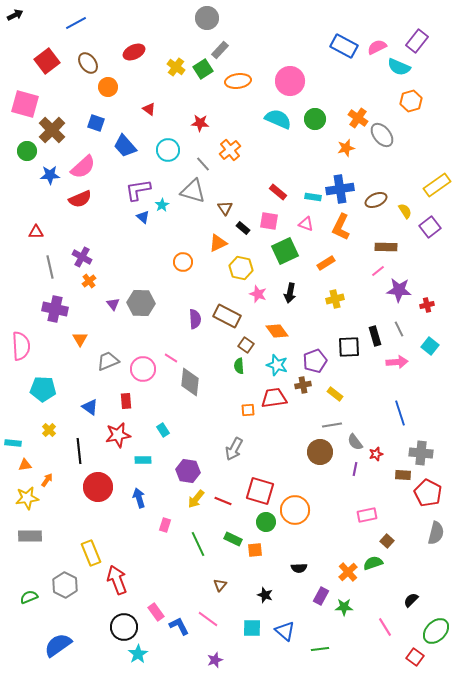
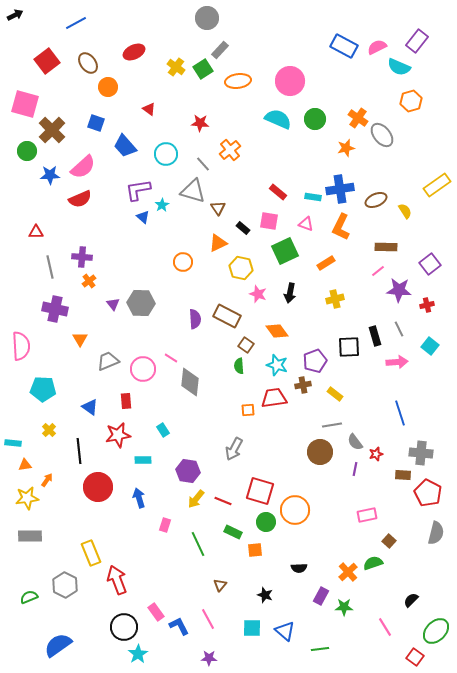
cyan circle at (168, 150): moved 2 px left, 4 px down
brown triangle at (225, 208): moved 7 px left
purple square at (430, 227): moved 37 px down
purple cross at (82, 257): rotated 24 degrees counterclockwise
green rectangle at (233, 539): moved 7 px up
brown square at (387, 541): moved 2 px right
pink line at (208, 619): rotated 25 degrees clockwise
purple star at (215, 660): moved 6 px left, 2 px up; rotated 21 degrees clockwise
